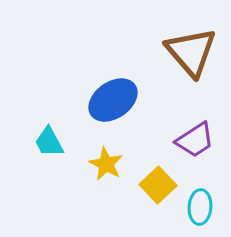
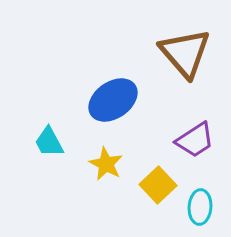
brown triangle: moved 6 px left, 1 px down
